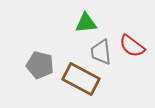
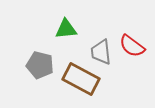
green triangle: moved 20 px left, 6 px down
